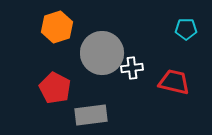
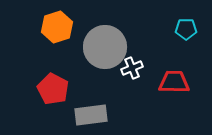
gray circle: moved 3 px right, 6 px up
white cross: rotated 15 degrees counterclockwise
red trapezoid: rotated 12 degrees counterclockwise
red pentagon: moved 2 px left, 1 px down
